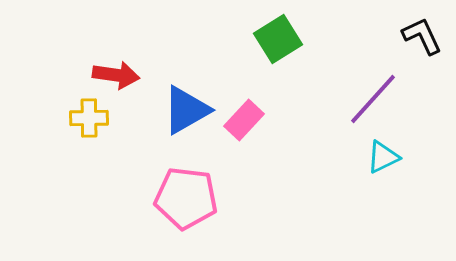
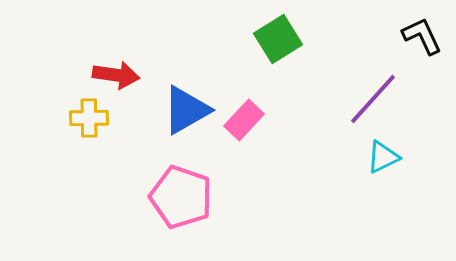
pink pentagon: moved 5 px left, 1 px up; rotated 12 degrees clockwise
